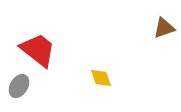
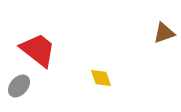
brown triangle: moved 5 px down
gray ellipse: rotated 10 degrees clockwise
